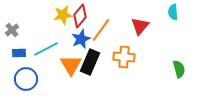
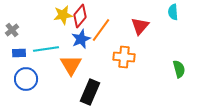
cyan line: rotated 20 degrees clockwise
black rectangle: moved 30 px down
